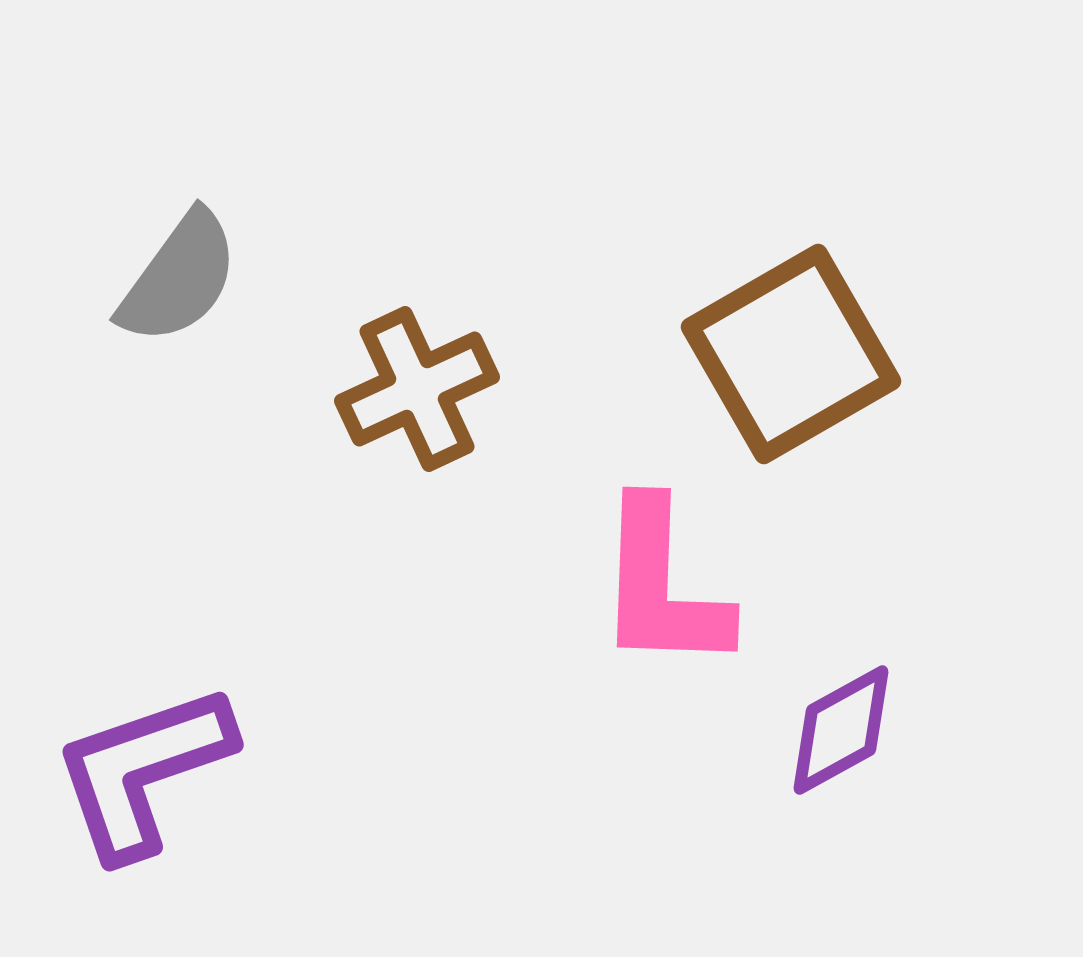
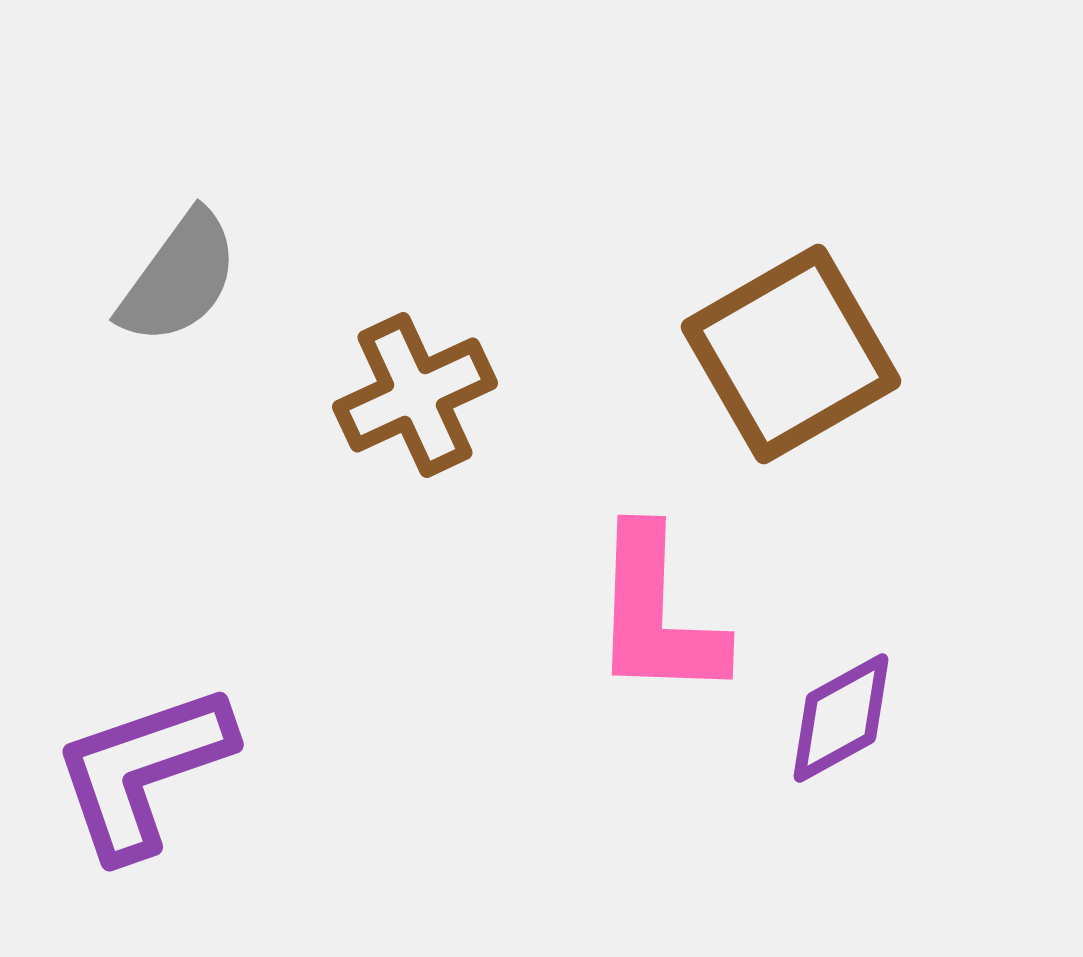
brown cross: moved 2 px left, 6 px down
pink L-shape: moved 5 px left, 28 px down
purple diamond: moved 12 px up
